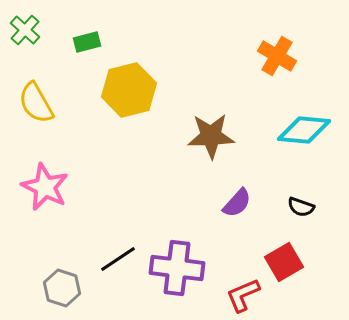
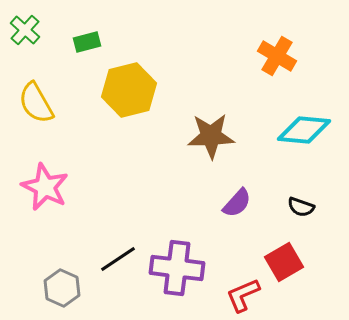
gray hexagon: rotated 6 degrees clockwise
